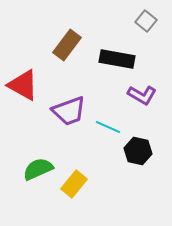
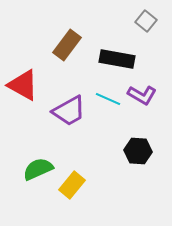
purple trapezoid: rotated 9 degrees counterclockwise
cyan line: moved 28 px up
black hexagon: rotated 8 degrees counterclockwise
yellow rectangle: moved 2 px left, 1 px down
